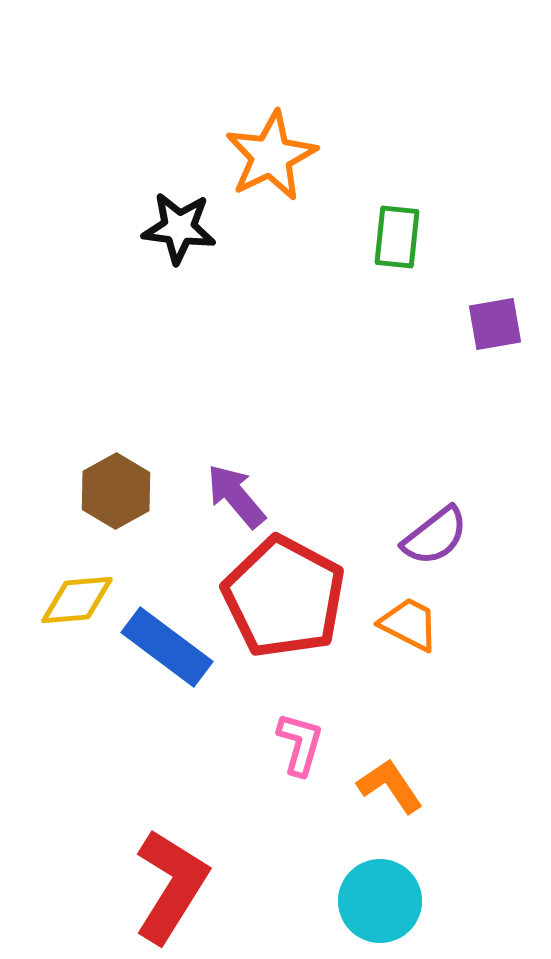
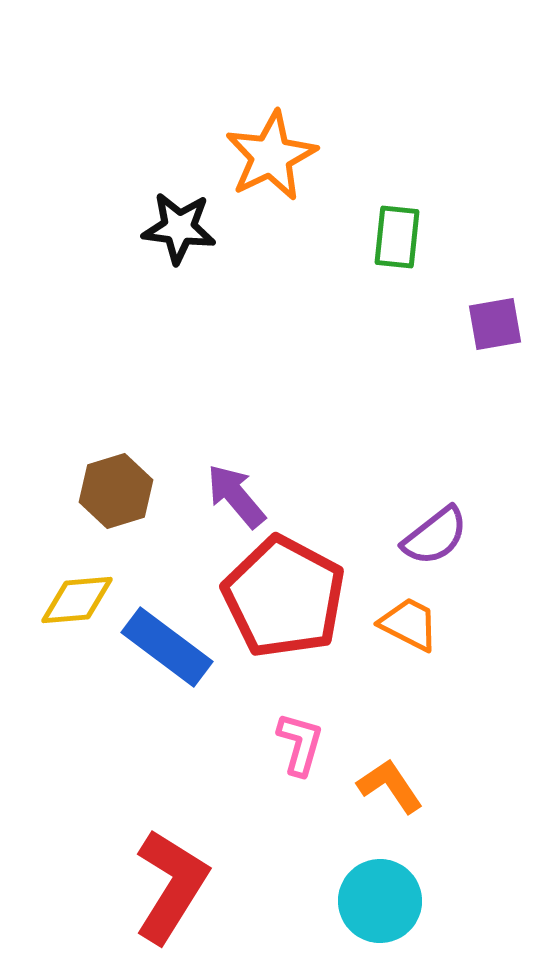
brown hexagon: rotated 12 degrees clockwise
